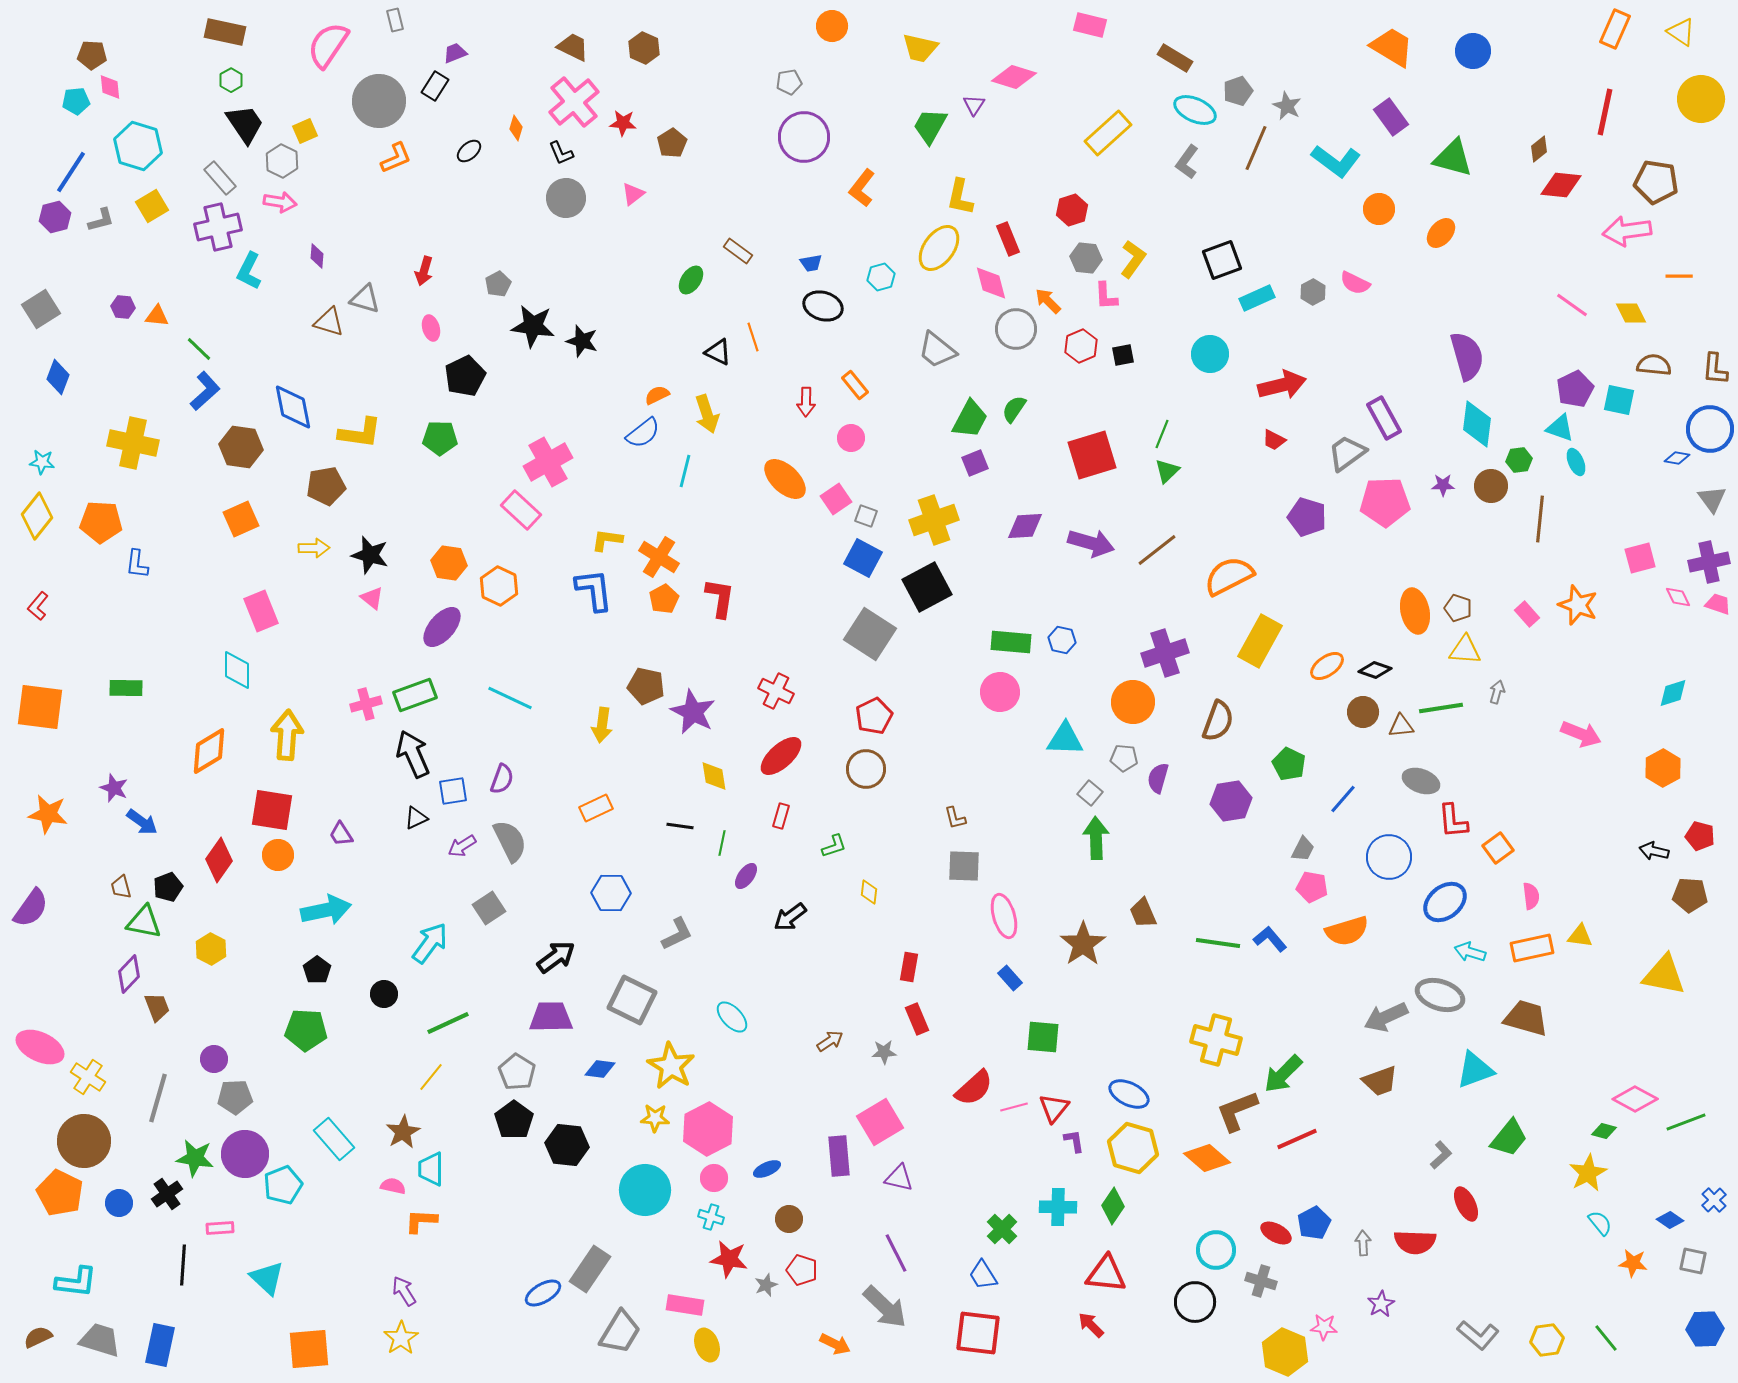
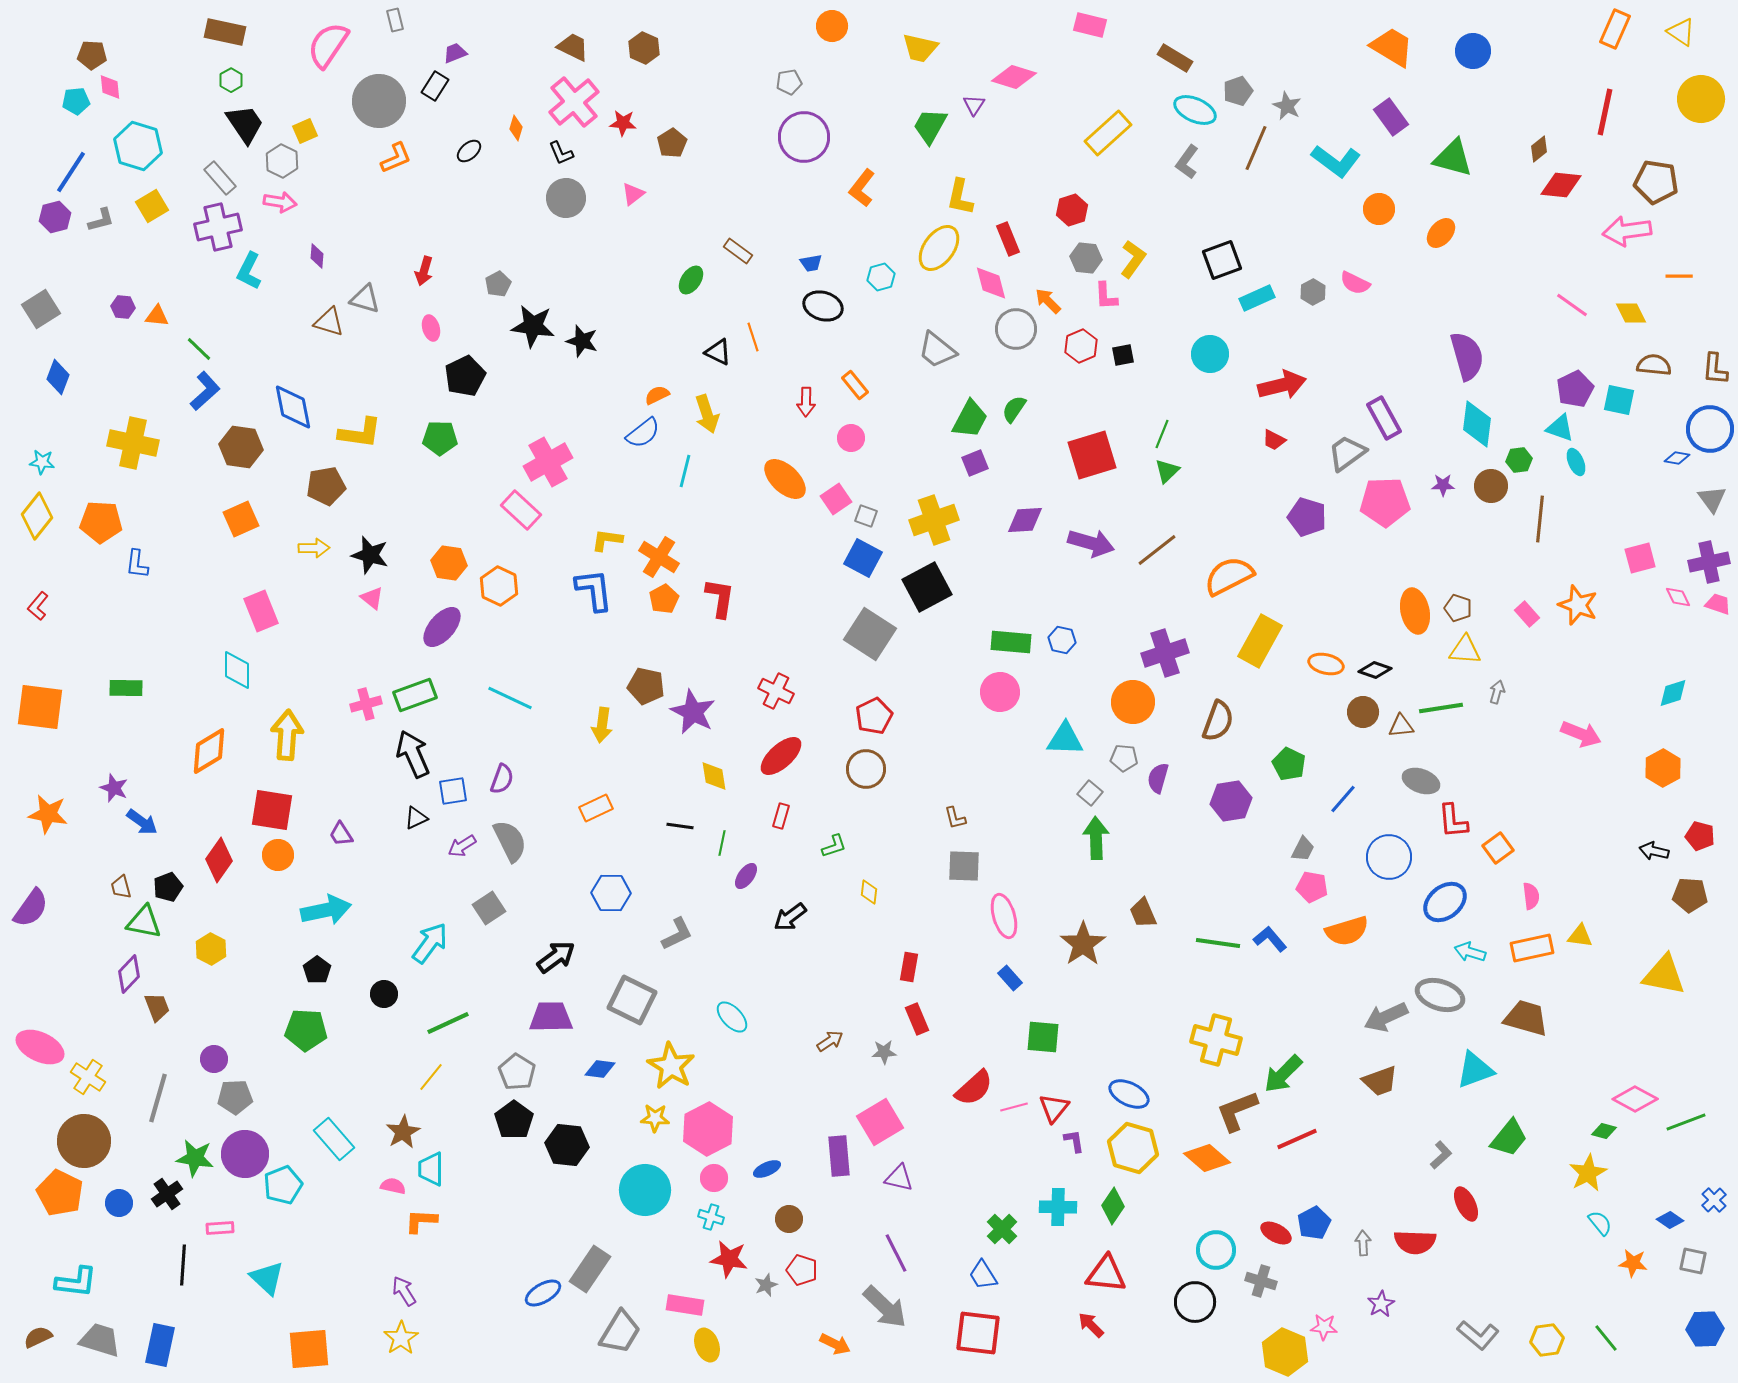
purple diamond at (1025, 526): moved 6 px up
orange ellipse at (1327, 666): moved 1 px left, 2 px up; rotated 48 degrees clockwise
